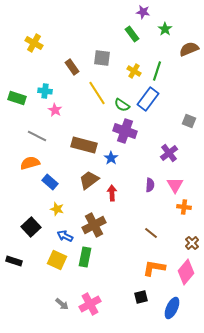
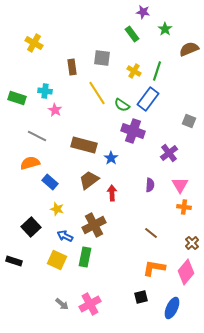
brown rectangle at (72, 67): rotated 28 degrees clockwise
purple cross at (125, 131): moved 8 px right
pink triangle at (175, 185): moved 5 px right
